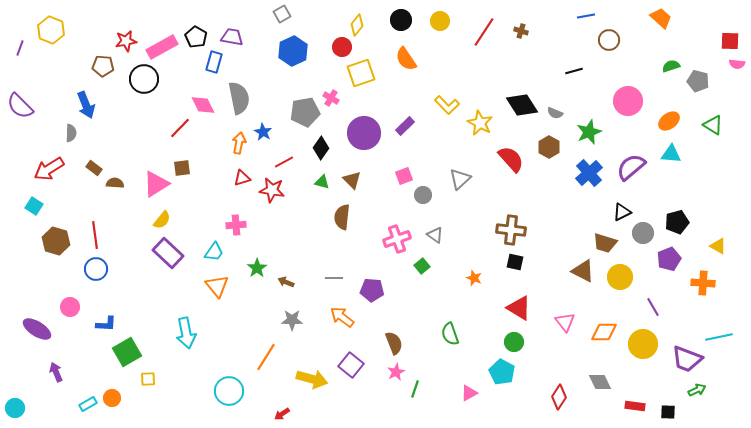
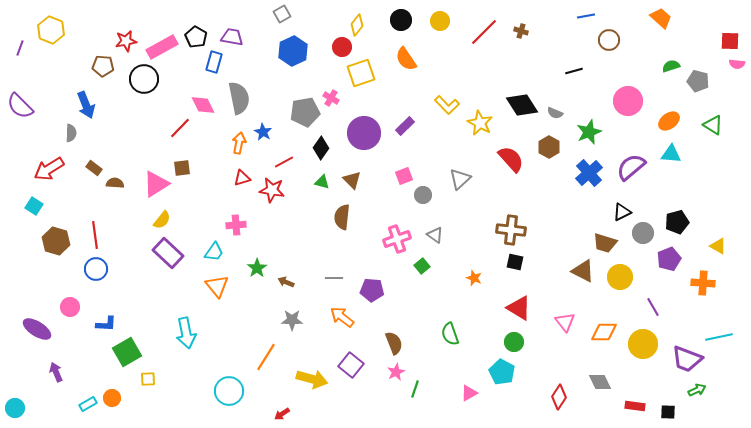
red line at (484, 32): rotated 12 degrees clockwise
